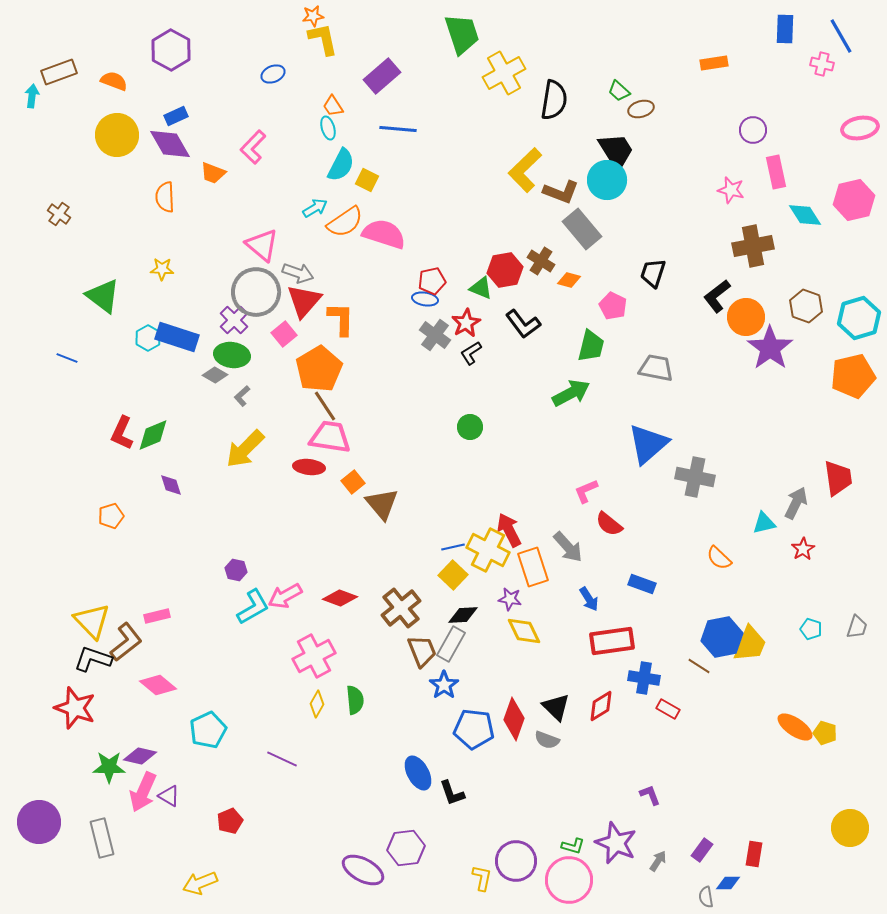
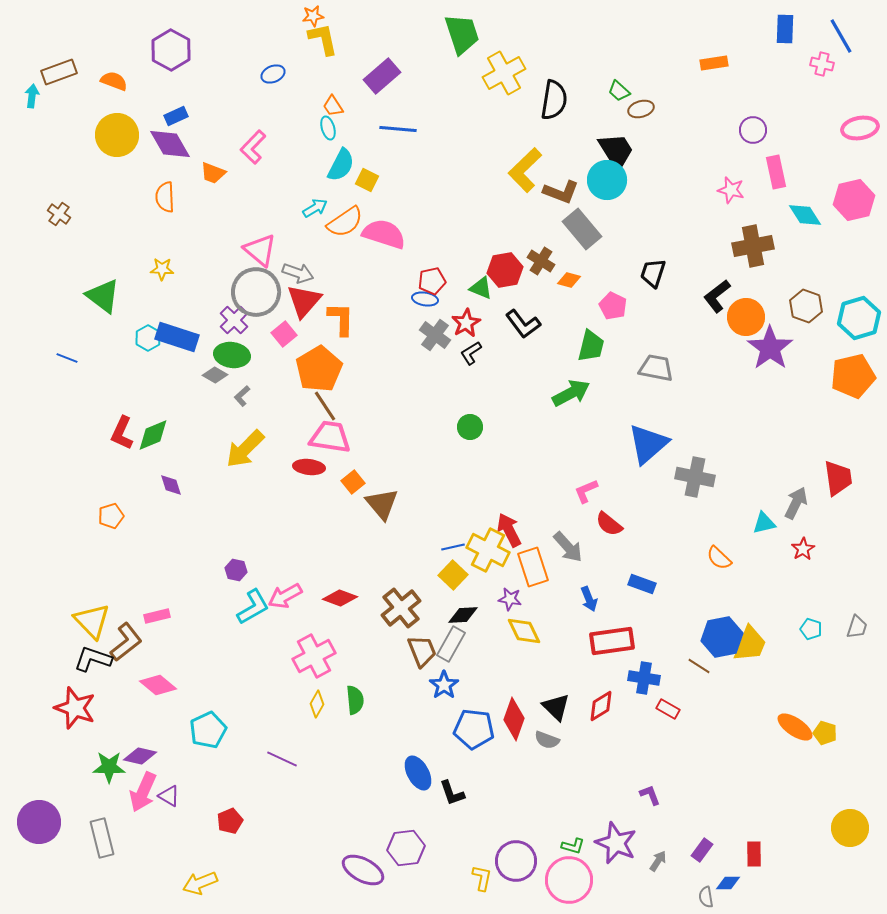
pink triangle at (262, 245): moved 2 px left, 5 px down
blue arrow at (589, 599): rotated 10 degrees clockwise
red rectangle at (754, 854): rotated 10 degrees counterclockwise
